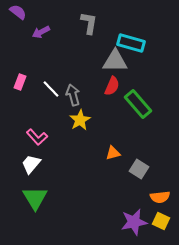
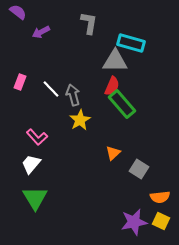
green rectangle: moved 16 px left
orange triangle: rotated 28 degrees counterclockwise
